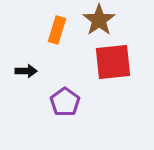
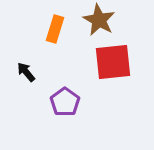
brown star: rotated 8 degrees counterclockwise
orange rectangle: moved 2 px left, 1 px up
black arrow: moved 1 px down; rotated 130 degrees counterclockwise
